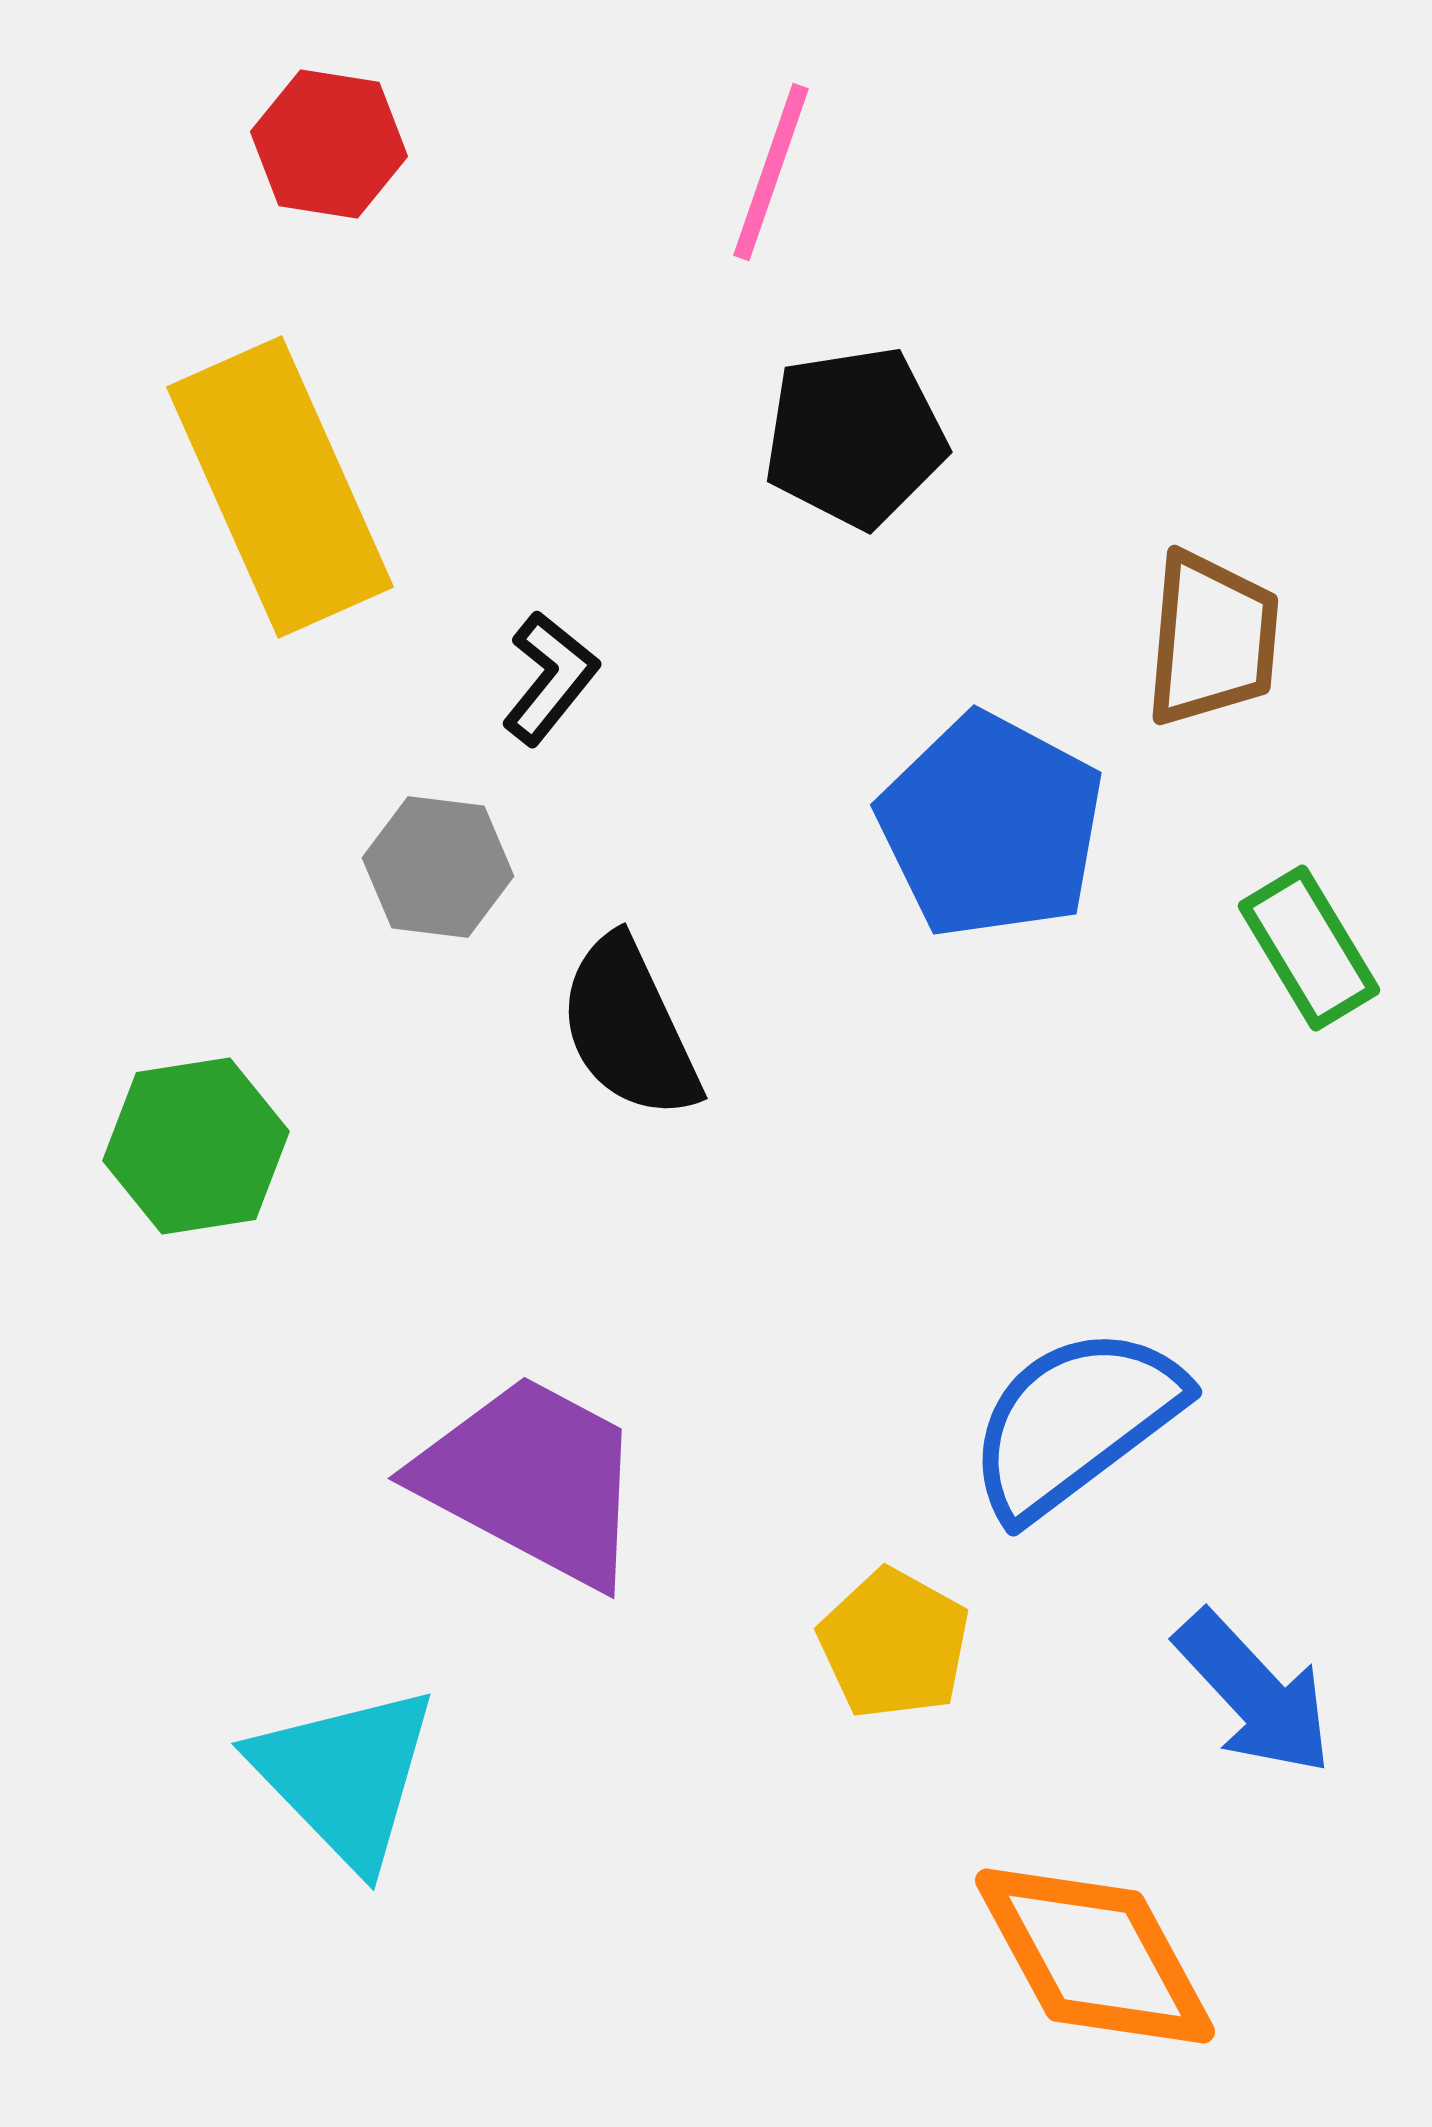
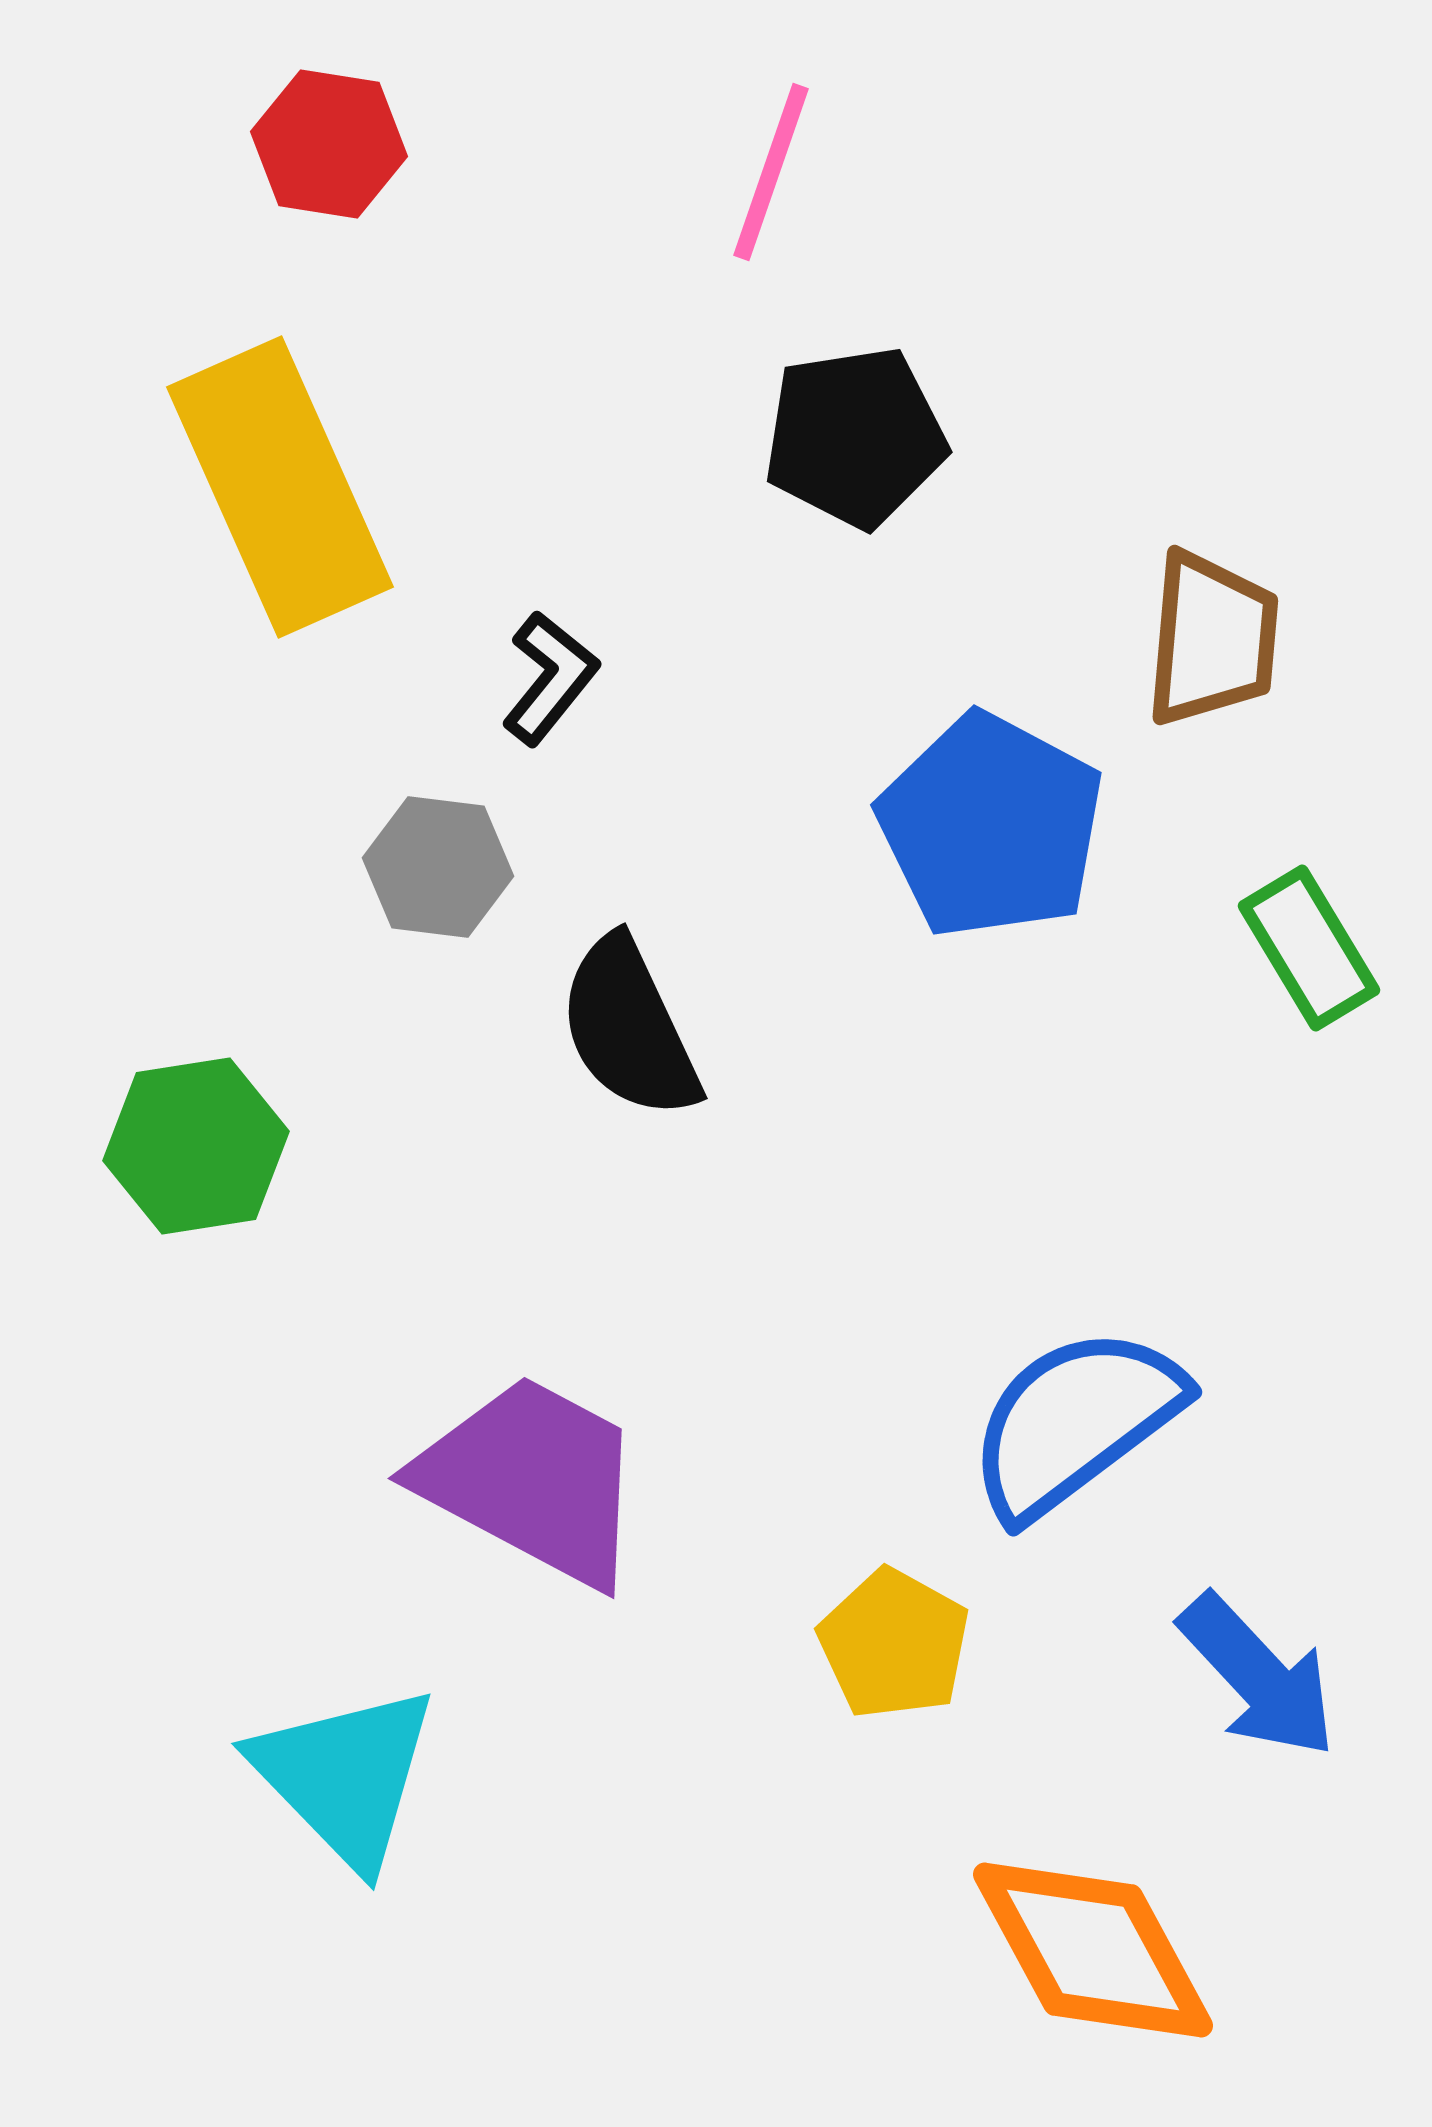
blue arrow: moved 4 px right, 17 px up
orange diamond: moved 2 px left, 6 px up
